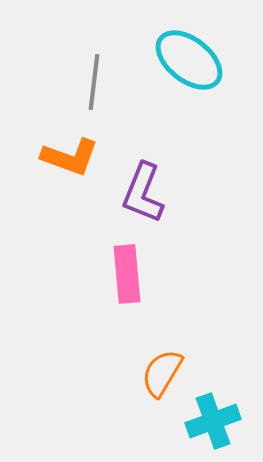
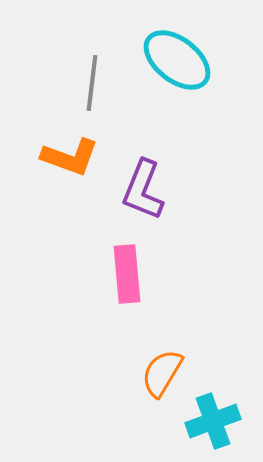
cyan ellipse: moved 12 px left
gray line: moved 2 px left, 1 px down
purple L-shape: moved 3 px up
